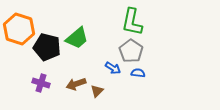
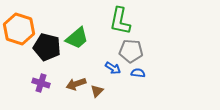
green L-shape: moved 12 px left, 1 px up
gray pentagon: rotated 30 degrees counterclockwise
